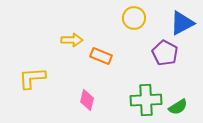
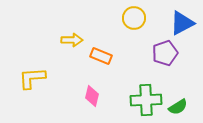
purple pentagon: rotated 25 degrees clockwise
pink diamond: moved 5 px right, 4 px up
